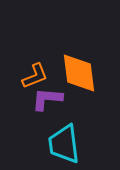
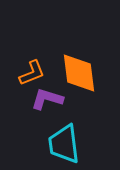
orange L-shape: moved 3 px left, 3 px up
purple L-shape: rotated 12 degrees clockwise
